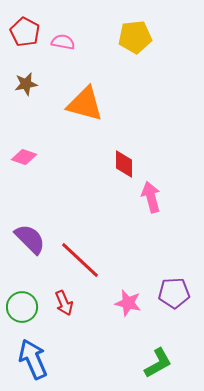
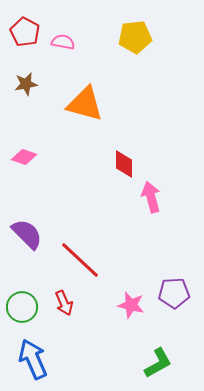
purple semicircle: moved 3 px left, 5 px up
pink star: moved 3 px right, 2 px down
